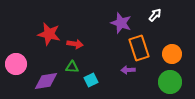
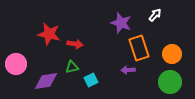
green triangle: rotated 16 degrees counterclockwise
